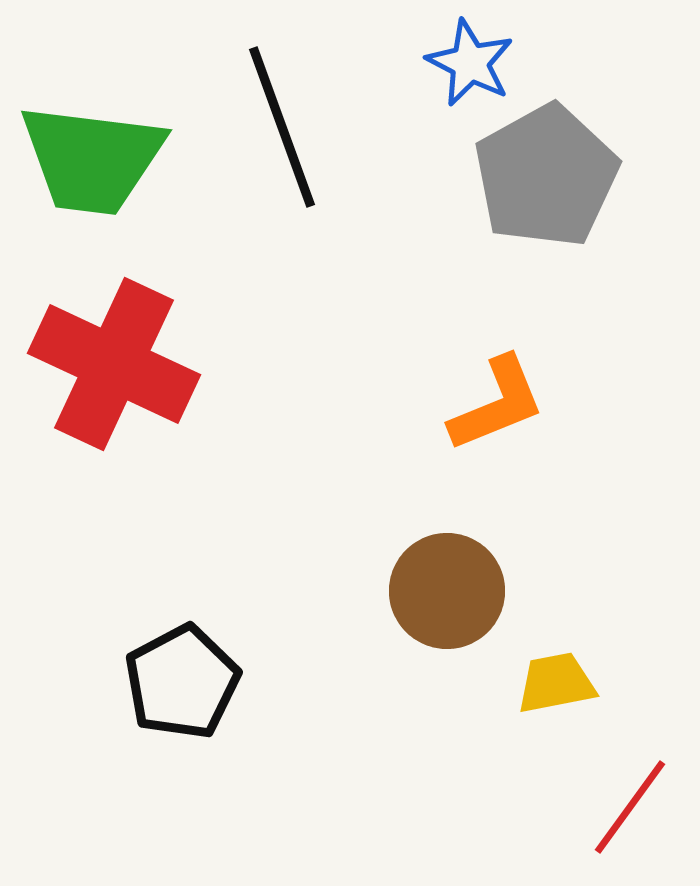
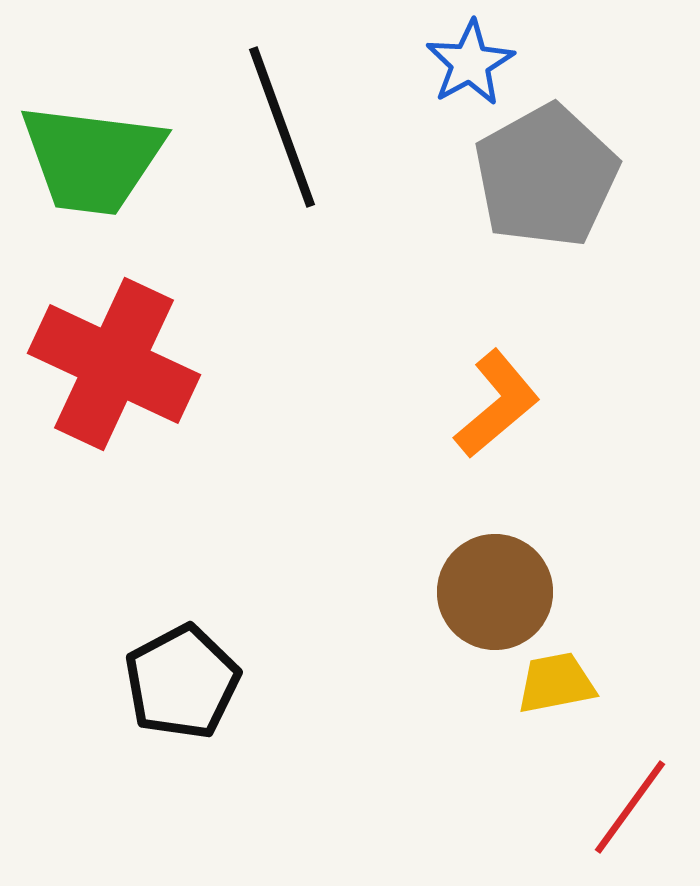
blue star: rotated 16 degrees clockwise
orange L-shape: rotated 18 degrees counterclockwise
brown circle: moved 48 px right, 1 px down
